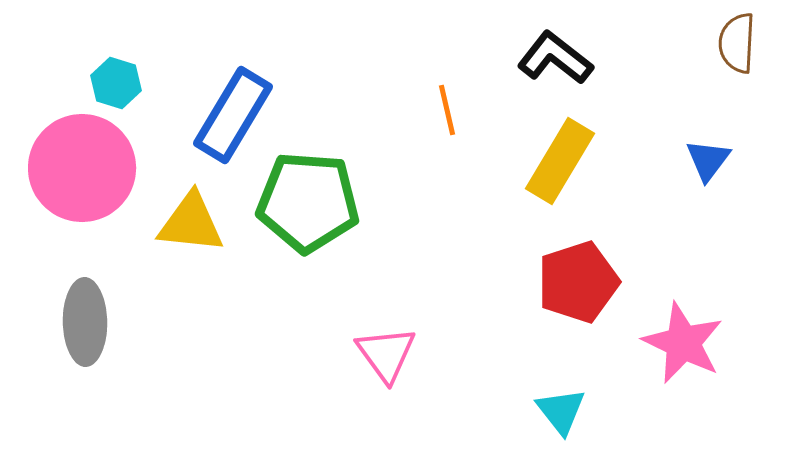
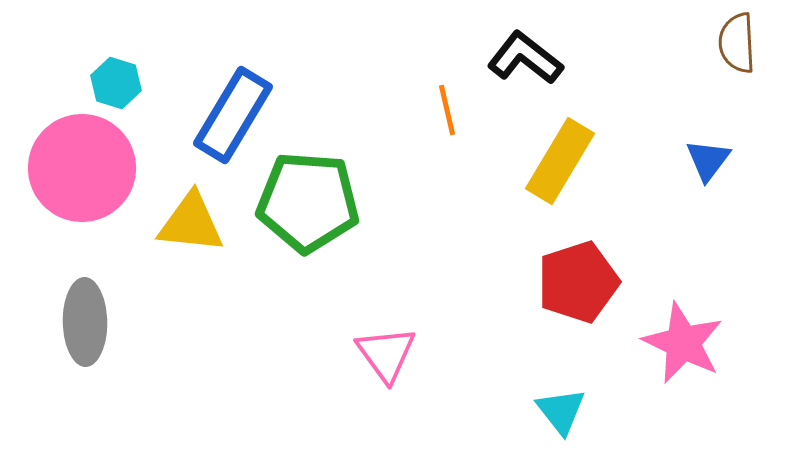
brown semicircle: rotated 6 degrees counterclockwise
black L-shape: moved 30 px left
